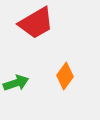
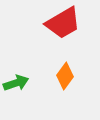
red trapezoid: moved 27 px right
